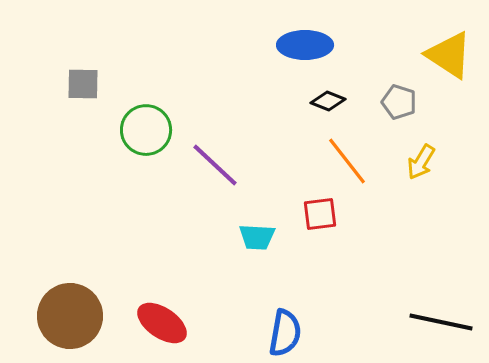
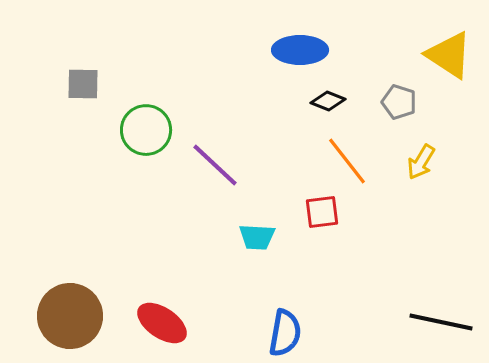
blue ellipse: moved 5 px left, 5 px down
red square: moved 2 px right, 2 px up
